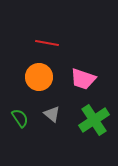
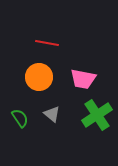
pink trapezoid: rotated 8 degrees counterclockwise
green cross: moved 3 px right, 5 px up
